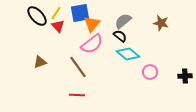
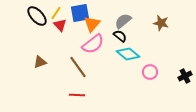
red triangle: moved 2 px right, 1 px up
pink semicircle: moved 1 px right
black cross: rotated 24 degrees counterclockwise
